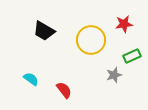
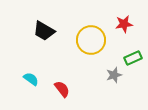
green rectangle: moved 1 px right, 2 px down
red semicircle: moved 2 px left, 1 px up
